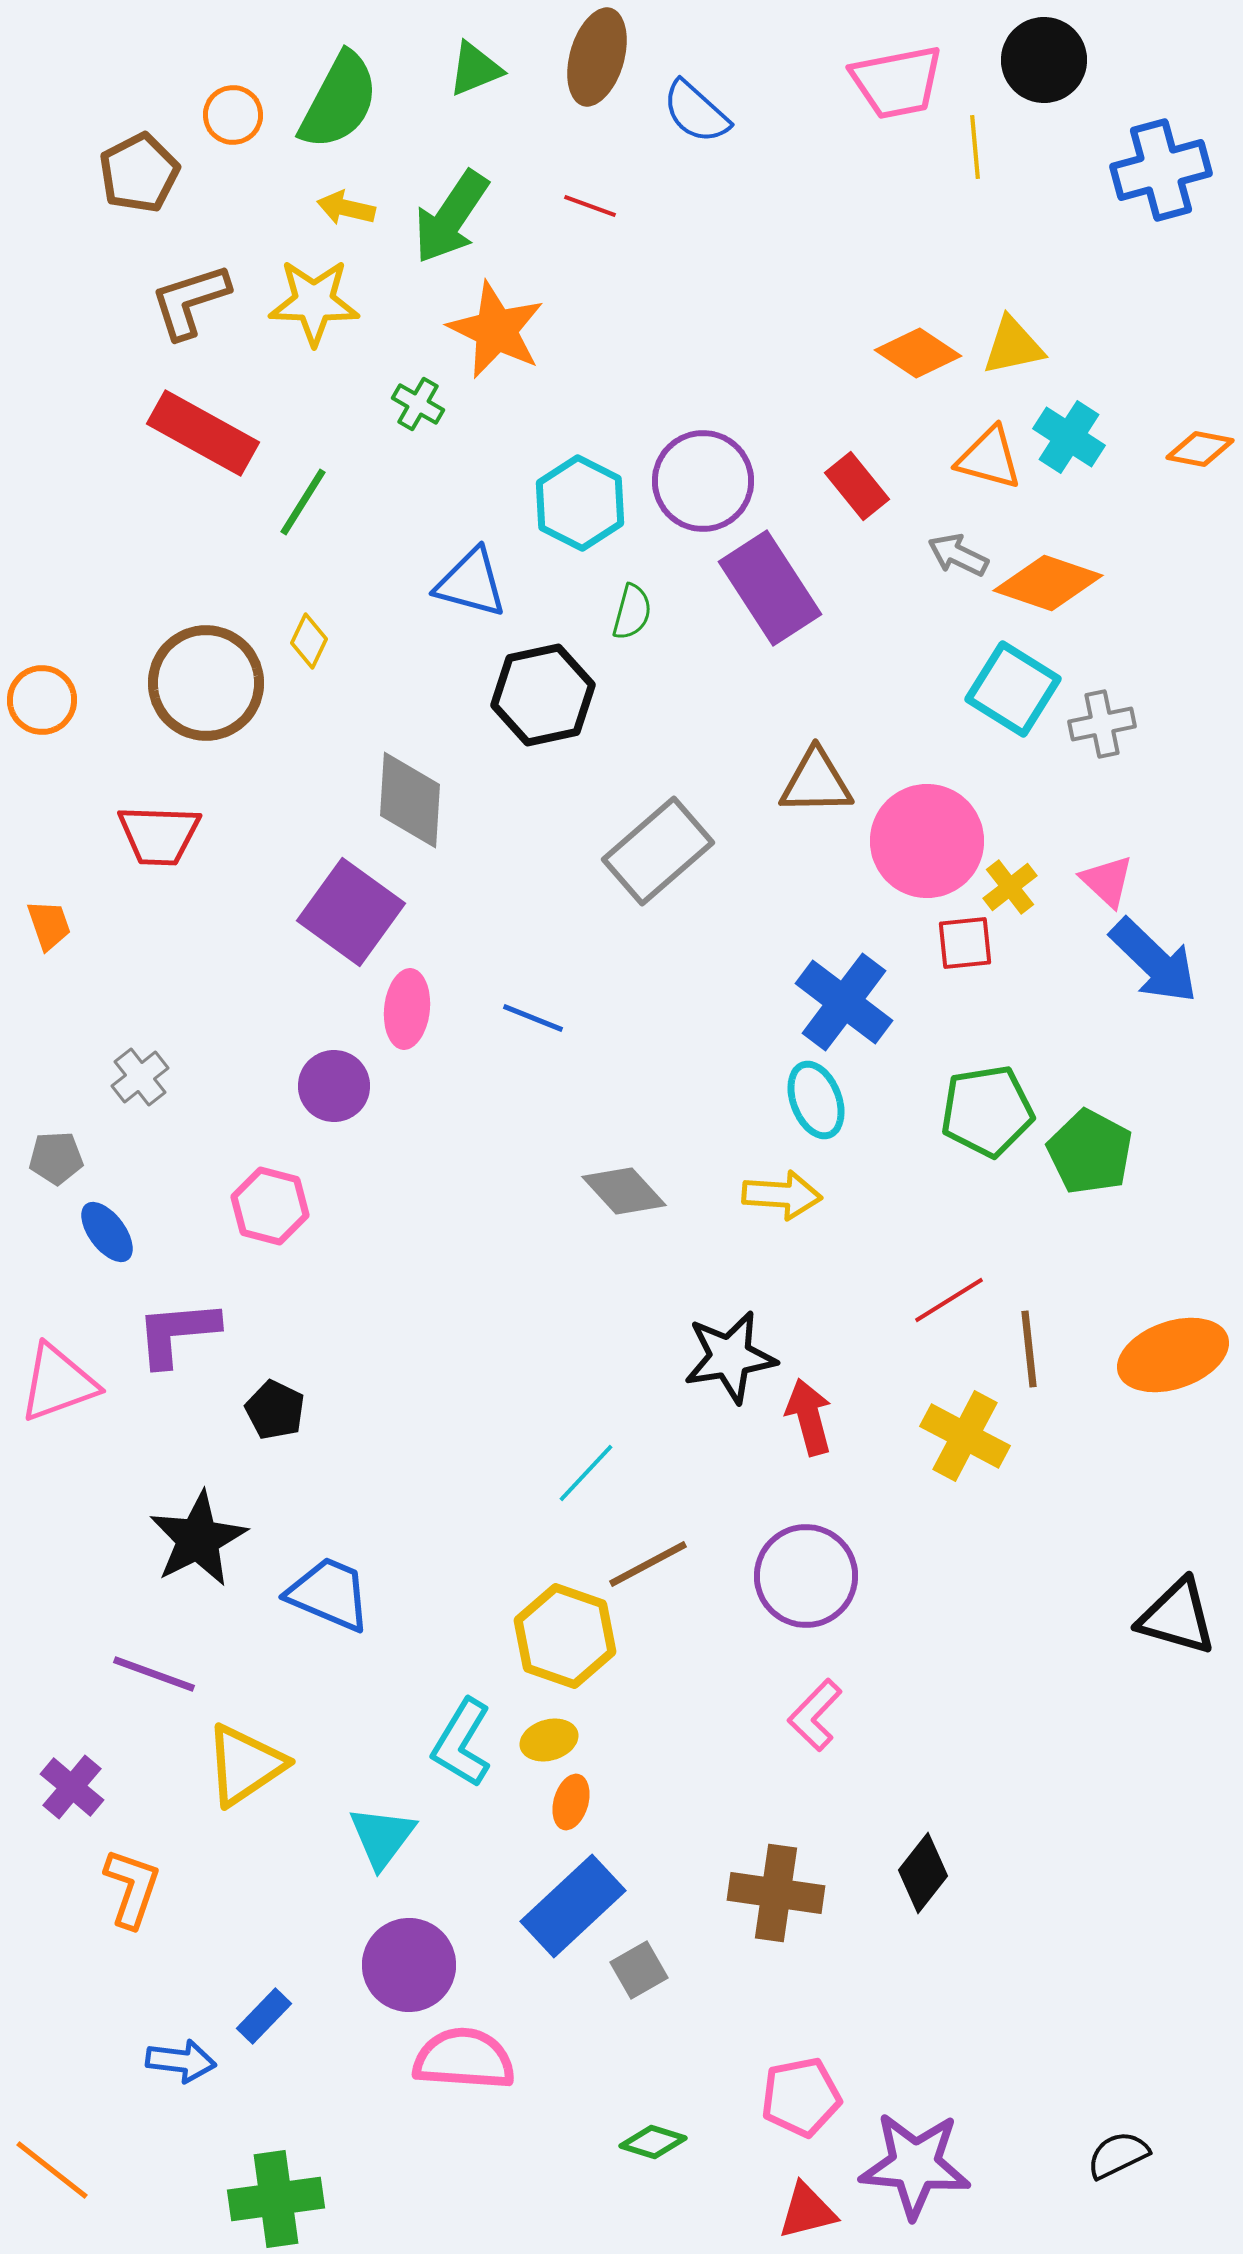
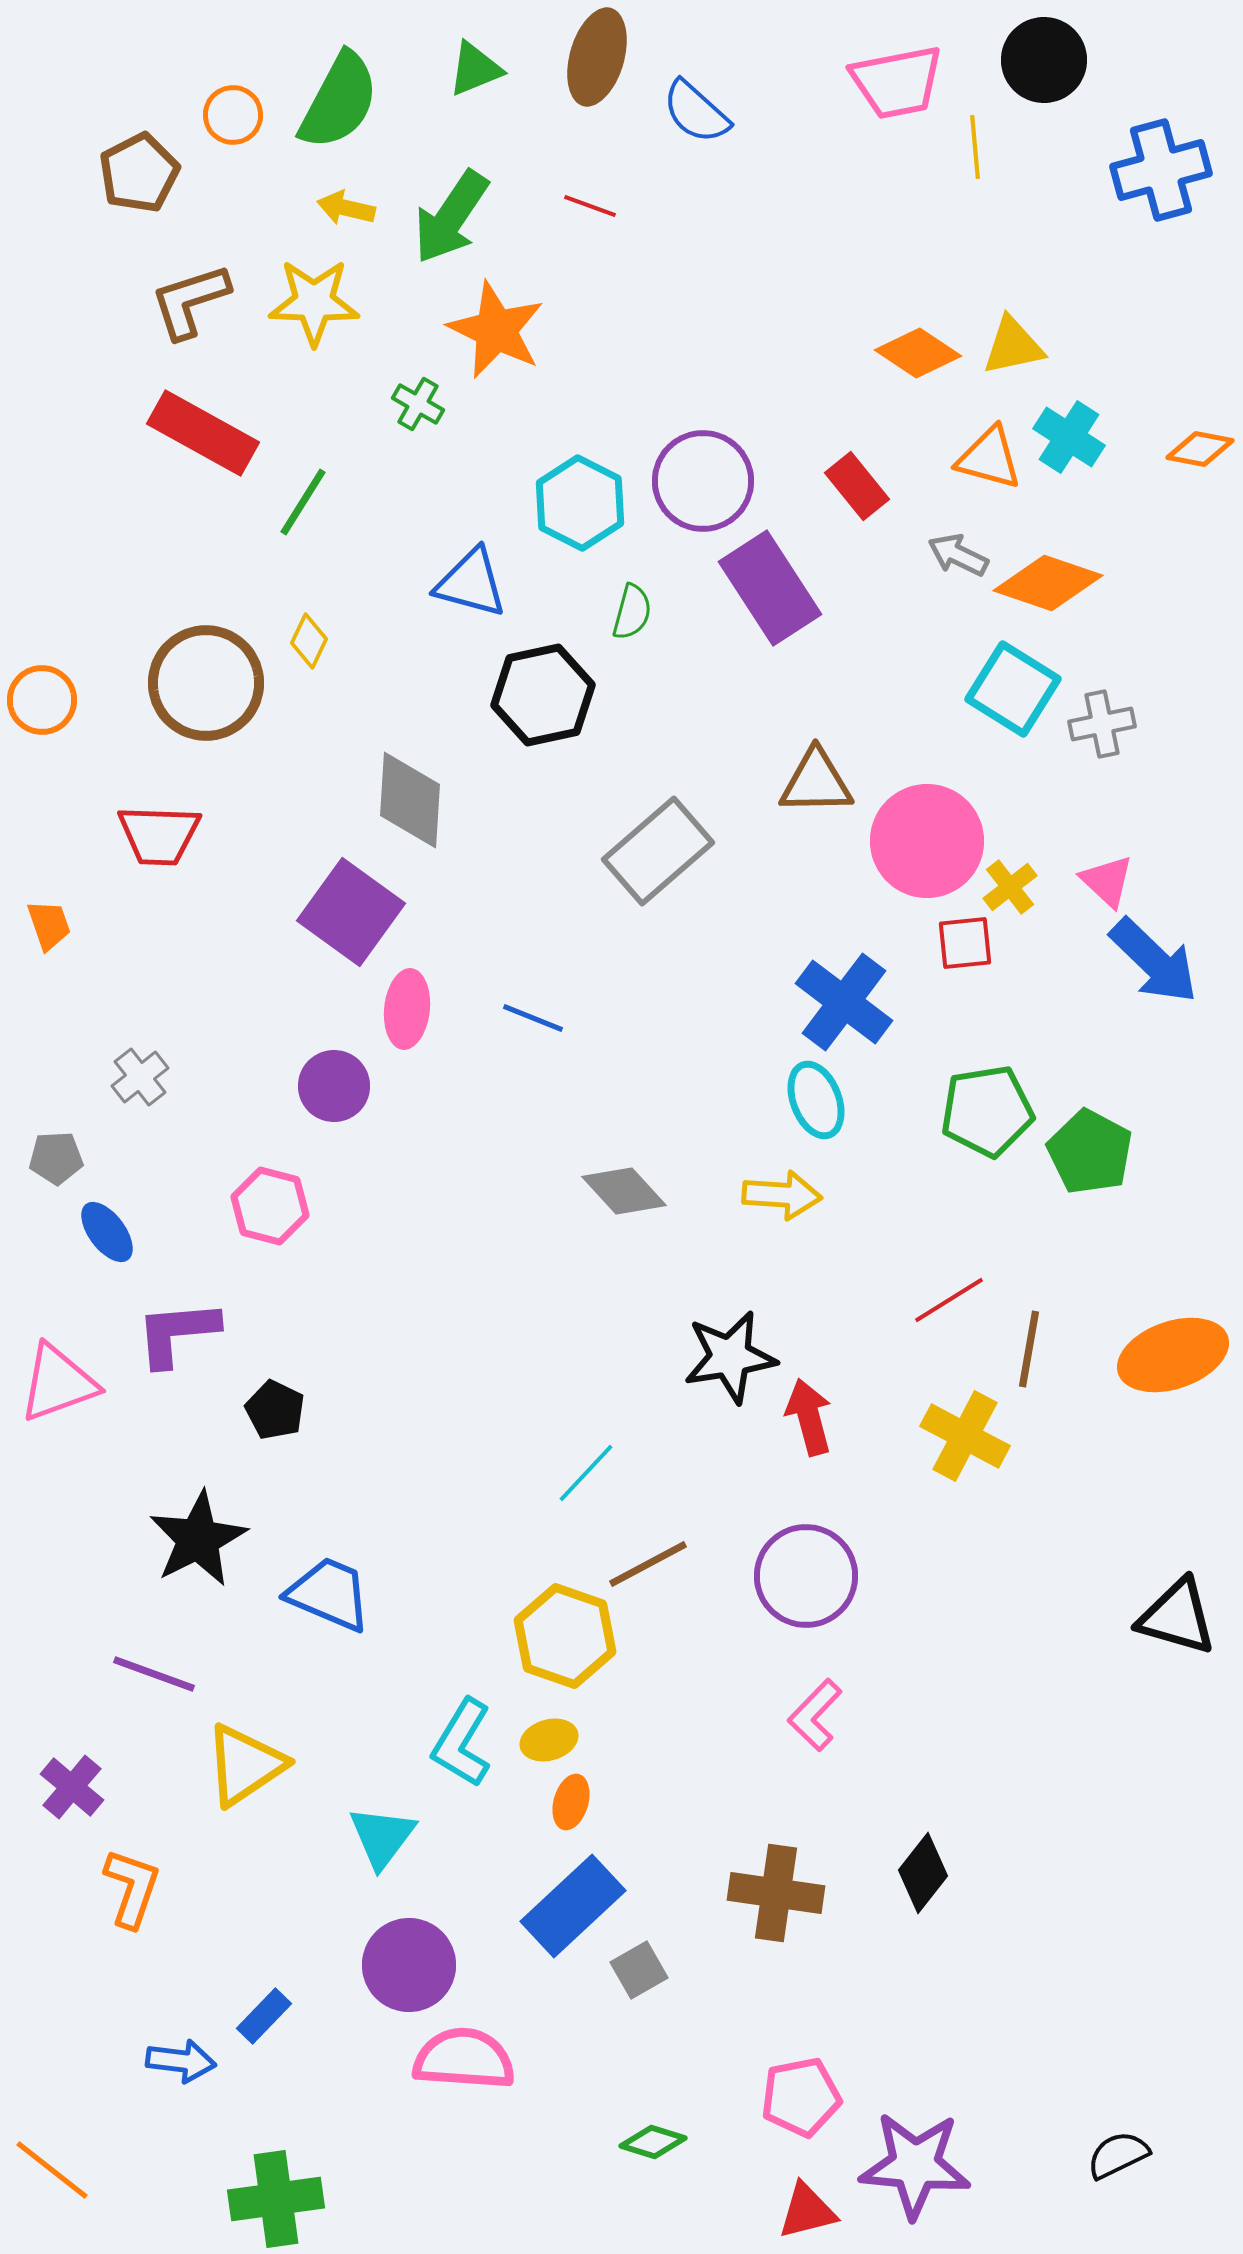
brown line at (1029, 1349): rotated 16 degrees clockwise
